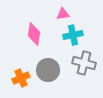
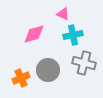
pink triangle: rotated 32 degrees clockwise
pink diamond: rotated 65 degrees clockwise
